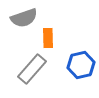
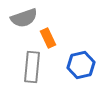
orange rectangle: rotated 24 degrees counterclockwise
gray rectangle: moved 2 px up; rotated 36 degrees counterclockwise
